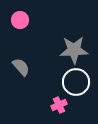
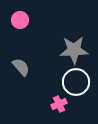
pink cross: moved 1 px up
